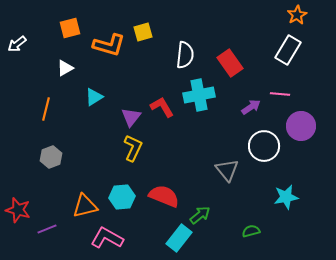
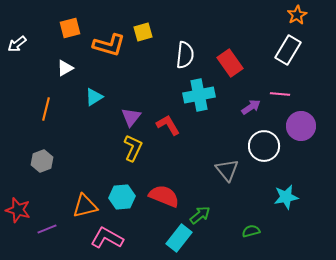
red L-shape: moved 6 px right, 18 px down
gray hexagon: moved 9 px left, 4 px down
